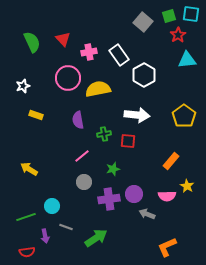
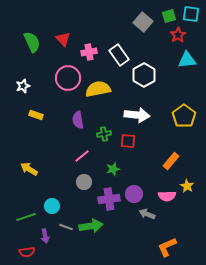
green arrow: moved 5 px left, 12 px up; rotated 25 degrees clockwise
